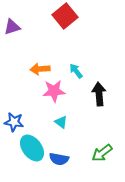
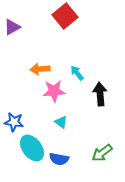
purple triangle: rotated 12 degrees counterclockwise
cyan arrow: moved 1 px right, 2 px down
black arrow: moved 1 px right
